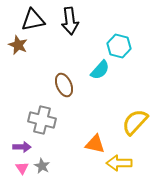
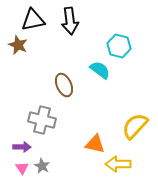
cyan semicircle: rotated 95 degrees counterclockwise
yellow semicircle: moved 4 px down
yellow arrow: moved 1 px left, 1 px down
